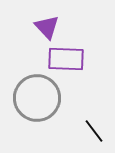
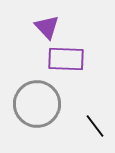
gray circle: moved 6 px down
black line: moved 1 px right, 5 px up
